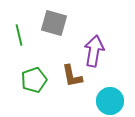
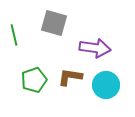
green line: moved 5 px left
purple arrow: moved 1 px right, 3 px up; rotated 88 degrees clockwise
brown L-shape: moved 2 px left, 1 px down; rotated 110 degrees clockwise
cyan circle: moved 4 px left, 16 px up
